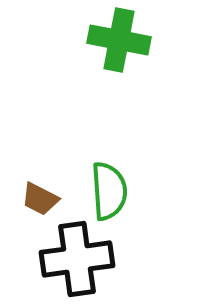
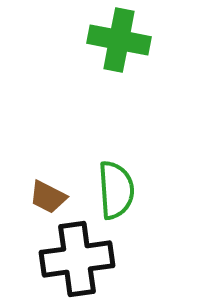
green semicircle: moved 7 px right, 1 px up
brown trapezoid: moved 8 px right, 2 px up
